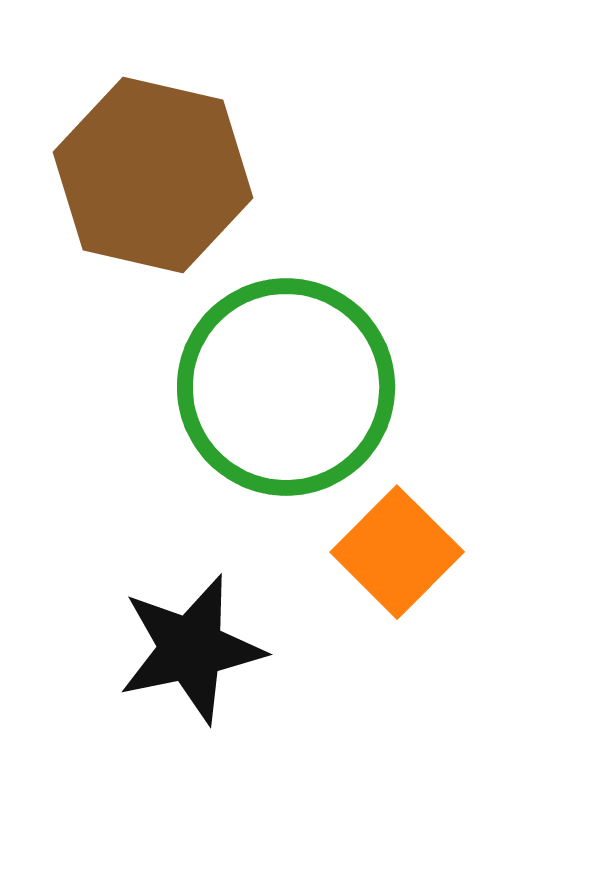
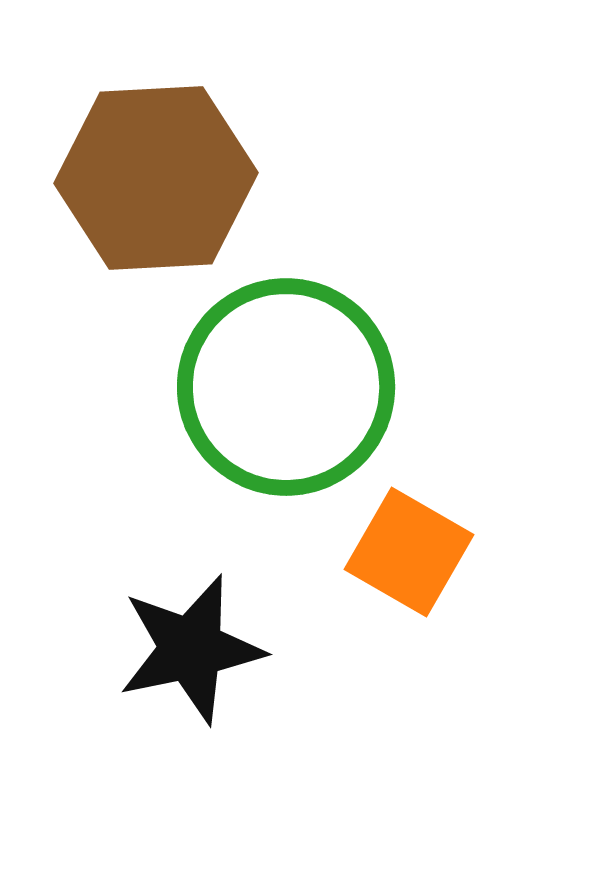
brown hexagon: moved 3 px right, 3 px down; rotated 16 degrees counterclockwise
orange square: moved 12 px right; rotated 15 degrees counterclockwise
